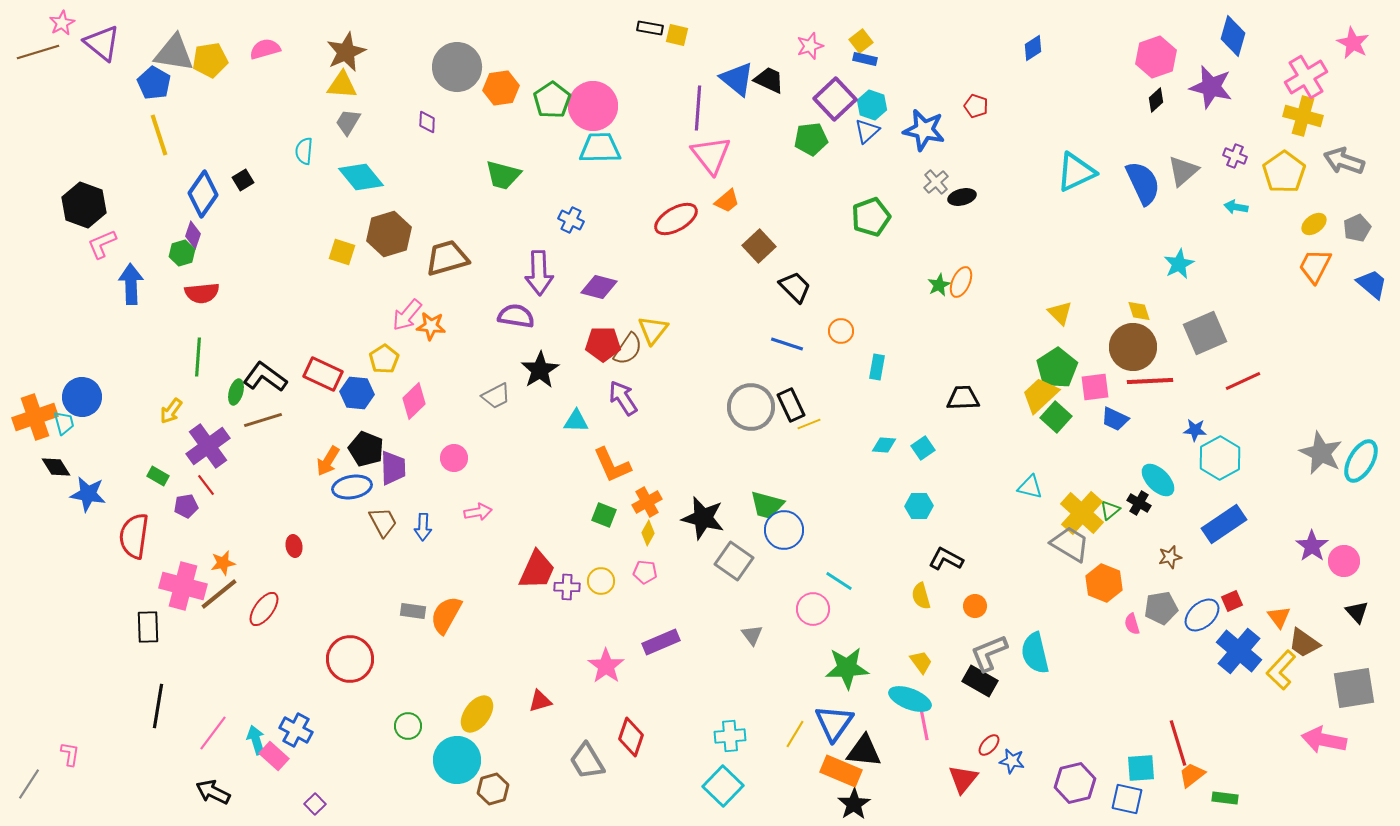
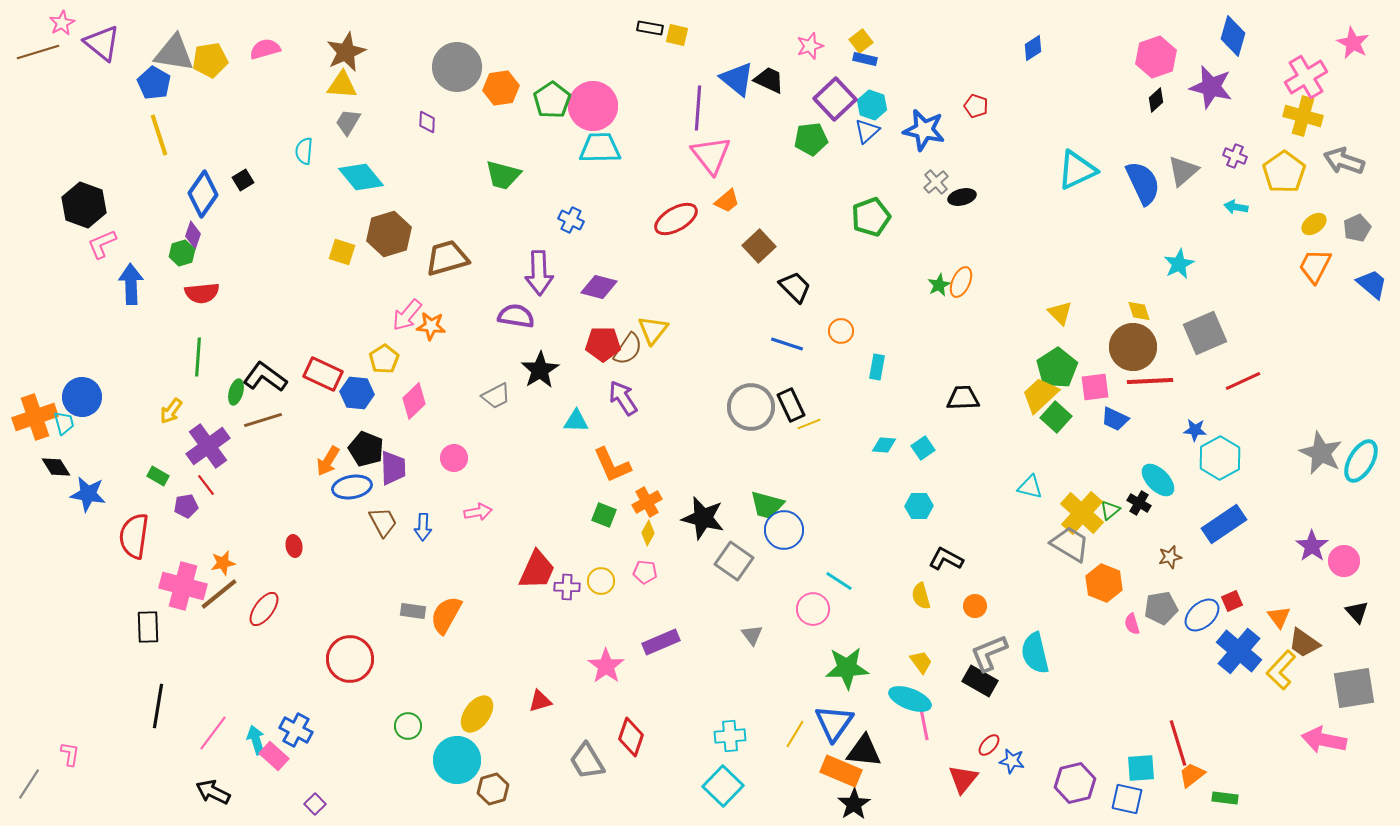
cyan triangle at (1076, 172): moved 1 px right, 2 px up
